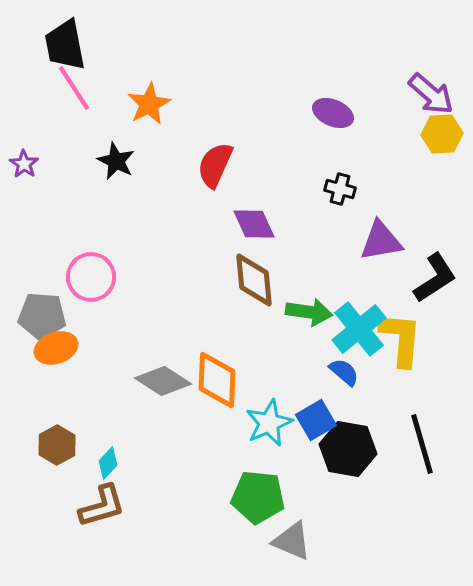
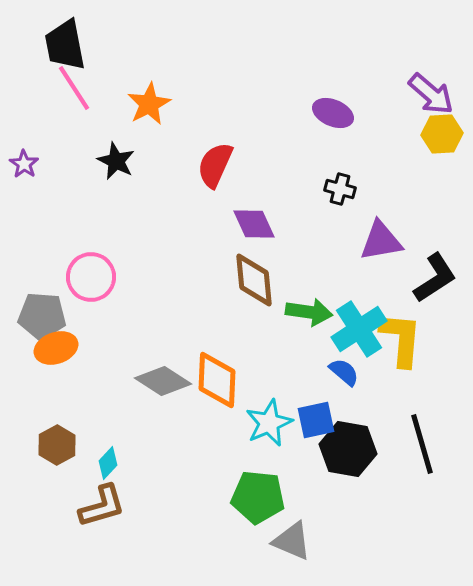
cyan cross: rotated 6 degrees clockwise
blue square: rotated 18 degrees clockwise
